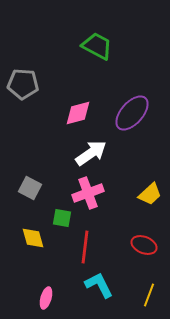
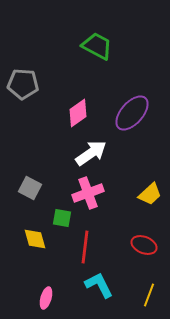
pink diamond: rotated 20 degrees counterclockwise
yellow diamond: moved 2 px right, 1 px down
